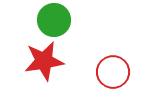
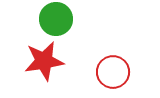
green circle: moved 2 px right, 1 px up
